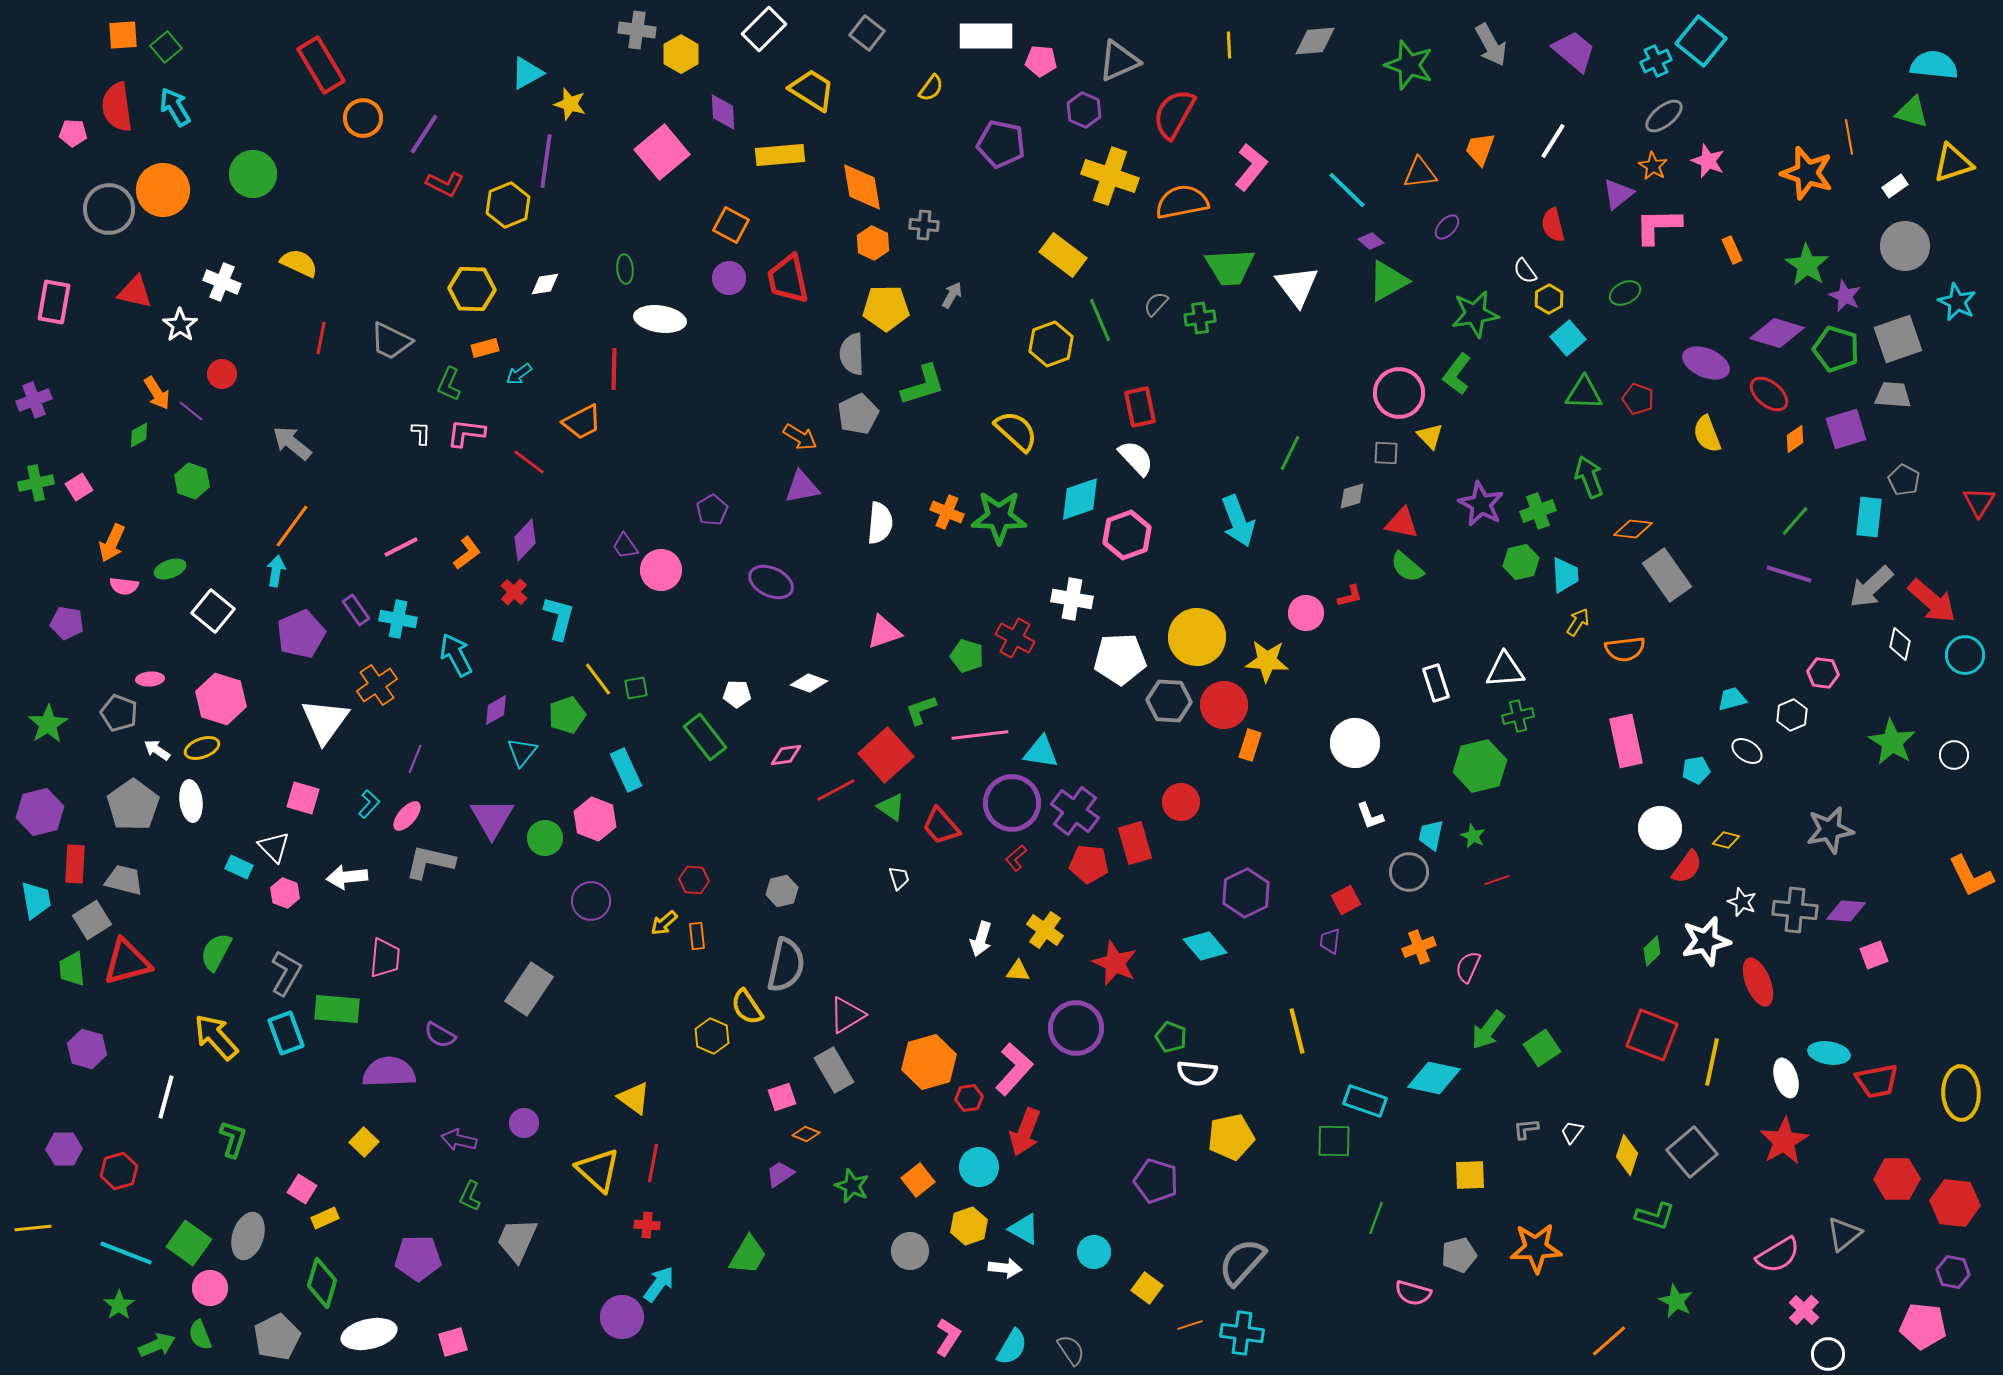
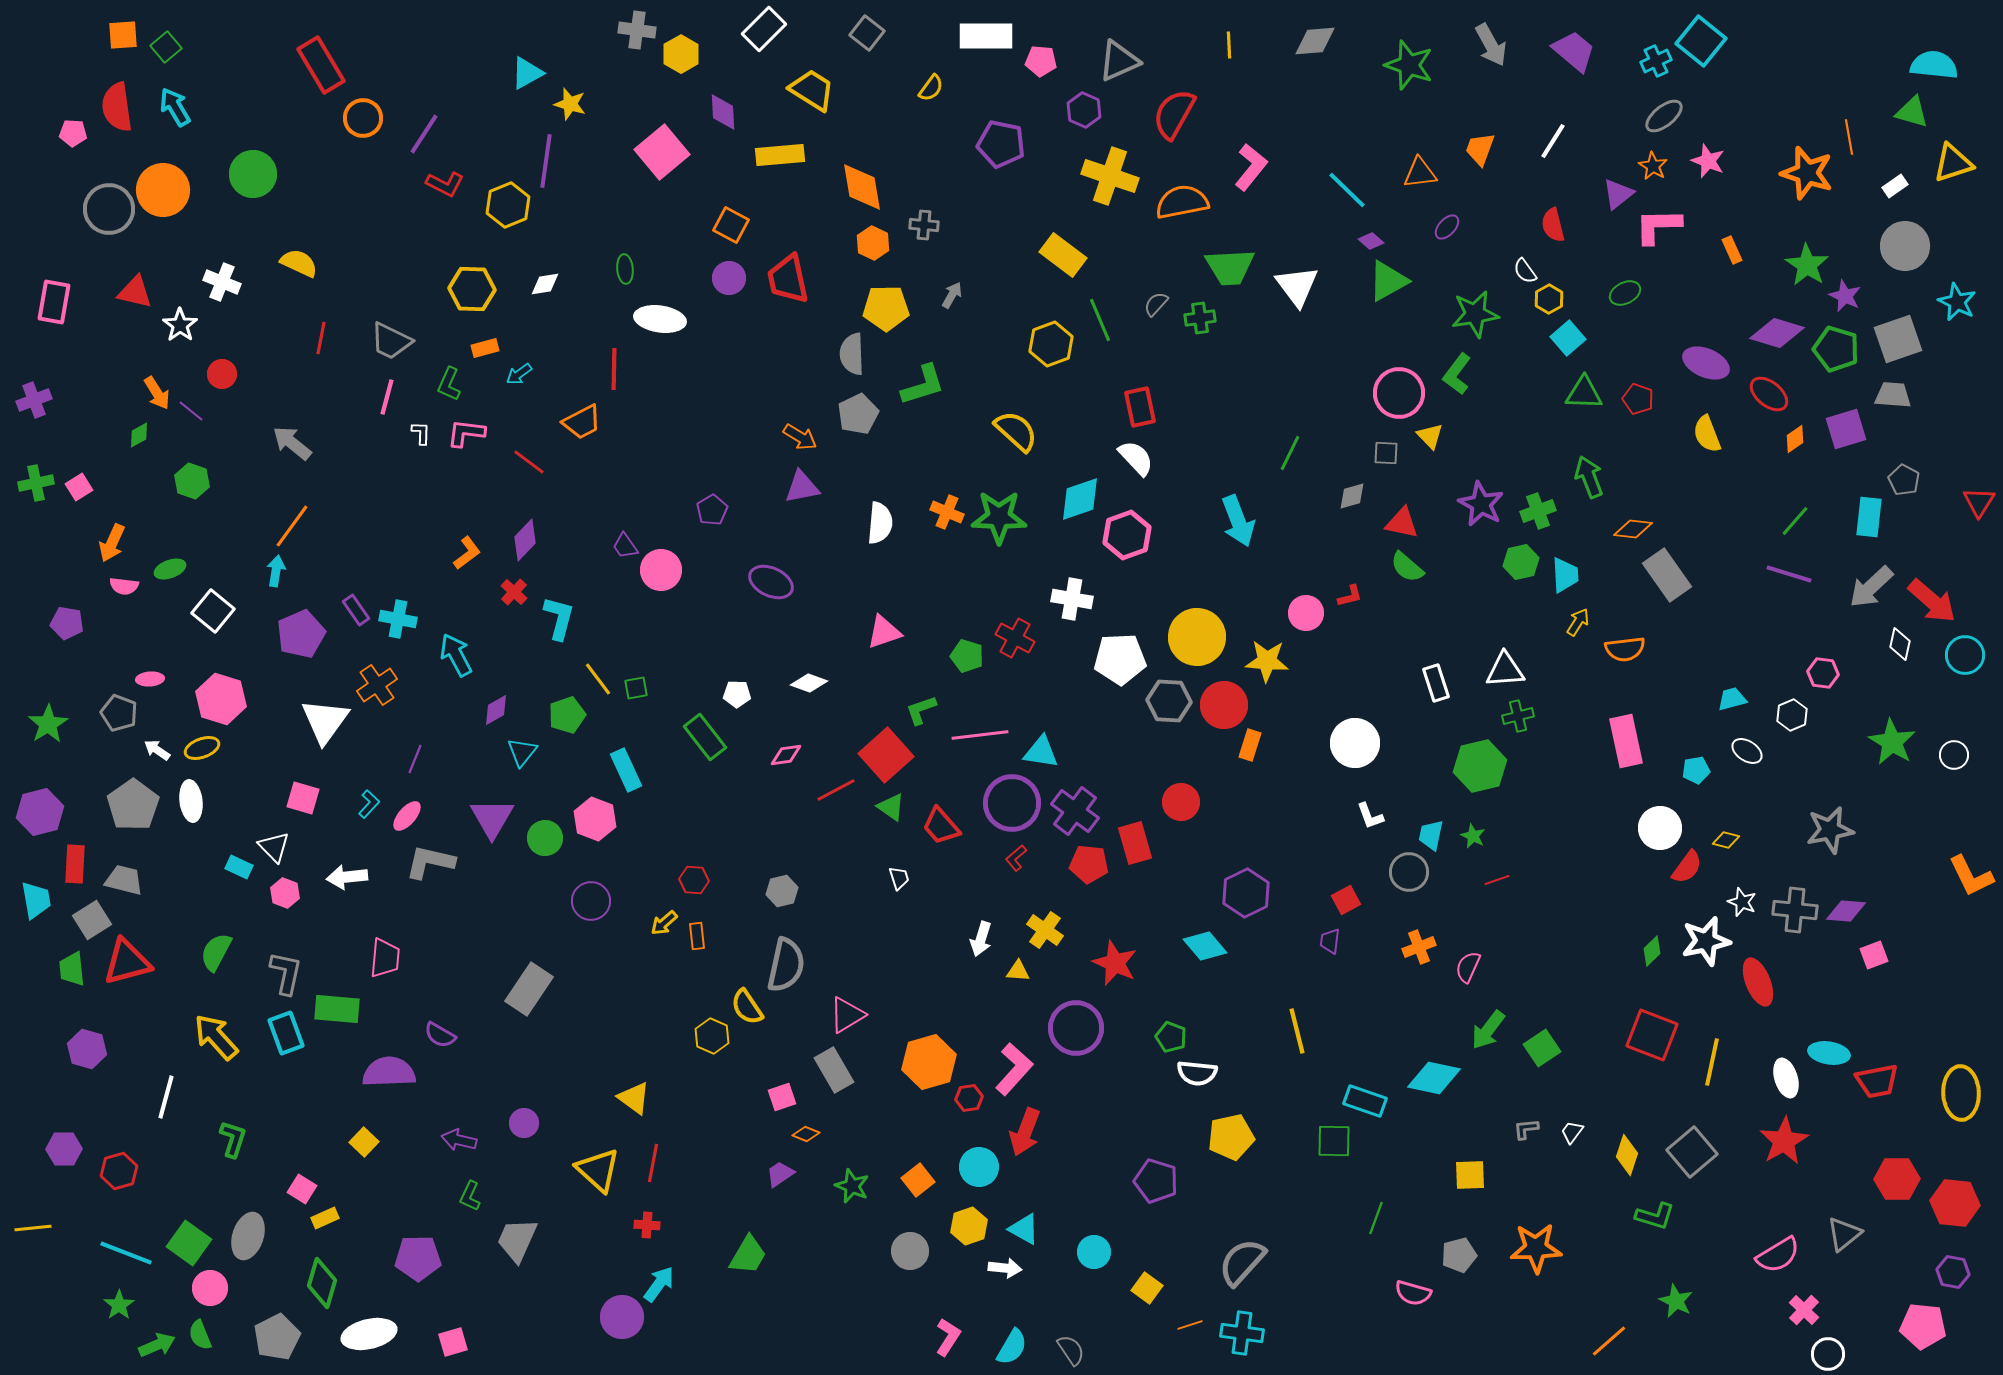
pink line at (401, 547): moved 14 px left, 150 px up; rotated 48 degrees counterclockwise
gray L-shape at (286, 973): rotated 18 degrees counterclockwise
